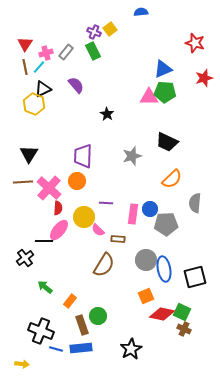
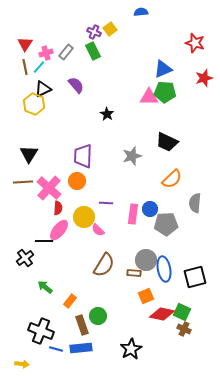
brown rectangle at (118, 239): moved 16 px right, 34 px down
